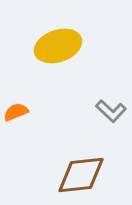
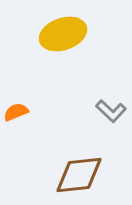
yellow ellipse: moved 5 px right, 12 px up
brown diamond: moved 2 px left
